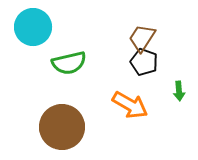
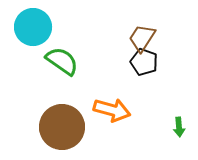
green semicircle: moved 7 px left, 2 px up; rotated 132 degrees counterclockwise
green arrow: moved 36 px down
orange arrow: moved 18 px left, 5 px down; rotated 15 degrees counterclockwise
